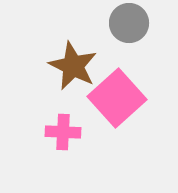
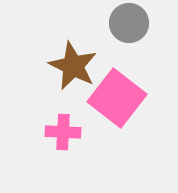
pink square: rotated 10 degrees counterclockwise
